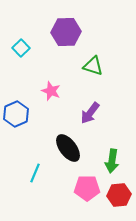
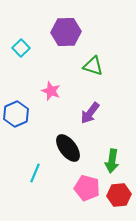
pink pentagon: rotated 15 degrees clockwise
